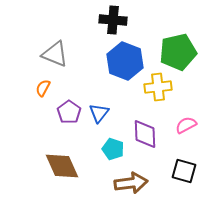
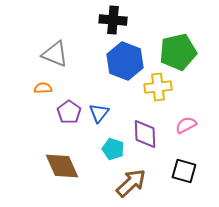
orange semicircle: rotated 60 degrees clockwise
brown arrow: rotated 36 degrees counterclockwise
